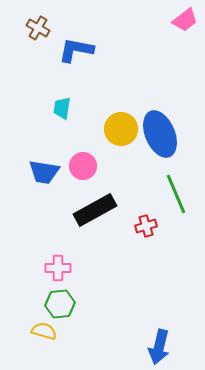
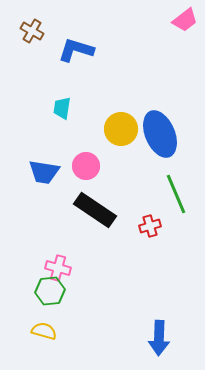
brown cross: moved 6 px left, 3 px down
blue L-shape: rotated 6 degrees clockwise
pink circle: moved 3 px right
black rectangle: rotated 63 degrees clockwise
red cross: moved 4 px right
pink cross: rotated 15 degrees clockwise
green hexagon: moved 10 px left, 13 px up
blue arrow: moved 9 px up; rotated 12 degrees counterclockwise
